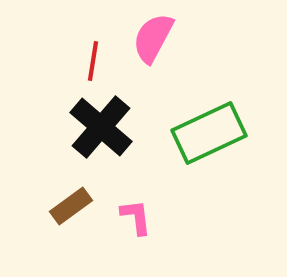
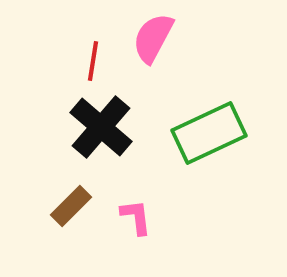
brown rectangle: rotated 9 degrees counterclockwise
